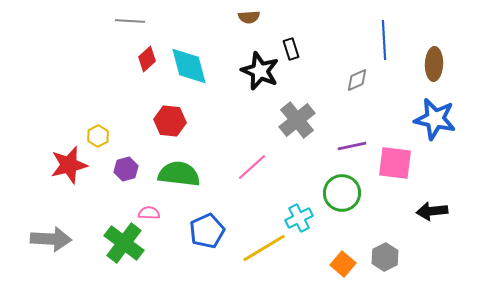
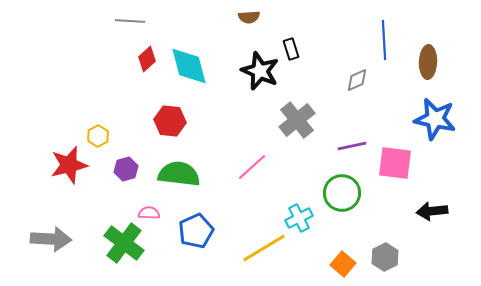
brown ellipse: moved 6 px left, 2 px up
blue pentagon: moved 11 px left
